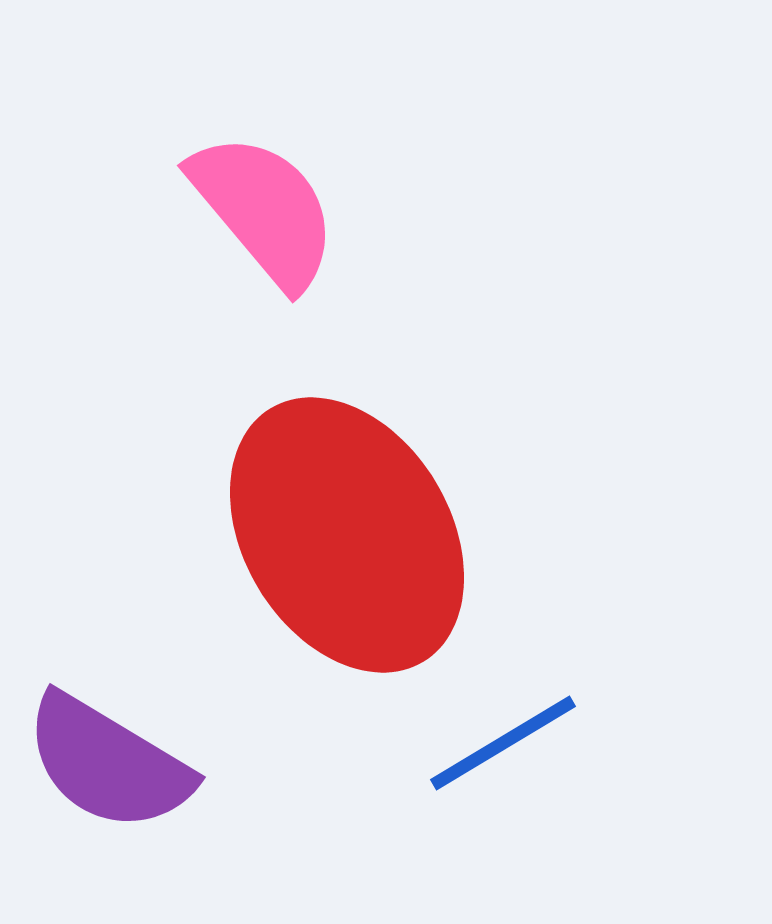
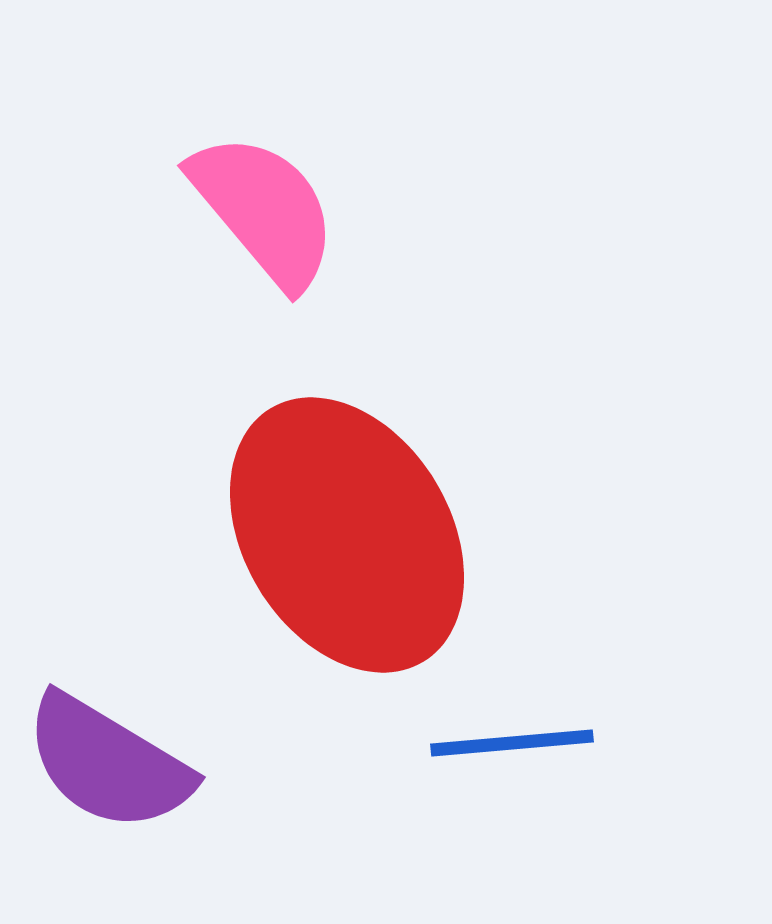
blue line: moved 9 px right; rotated 26 degrees clockwise
